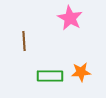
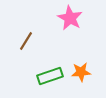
brown line: moved 2 px right; rotated 36 degrees clockwise
green rectangle: rotated 20 degrees counterclockwise
